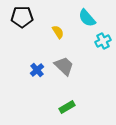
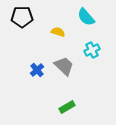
cyan semicircle: moved 1 px left, 1 px up
yellow semicircle: rotated 40 degrees counterclockwise
cyan cross: moved 11 px left, 9 px down
